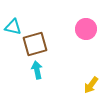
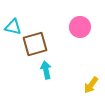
pink circle: moved 6 px left, 2 px up
cyan arrow: moved 9 px right
